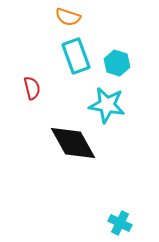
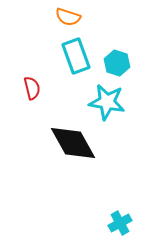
cyan star: moved 3 px up
cyan cross: rotated 35 degrees clockwise
